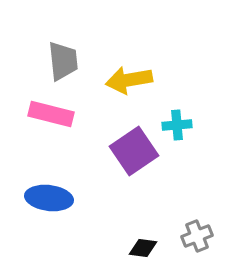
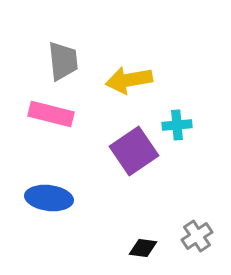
gray cross: rotated 12 degrees counterclockwise
